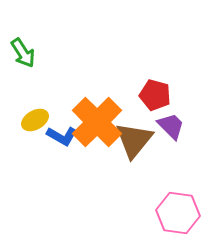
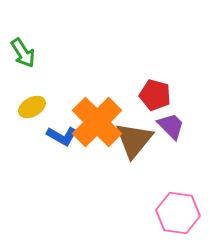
yellow ellipse: moved 3 px left, 13 px up
